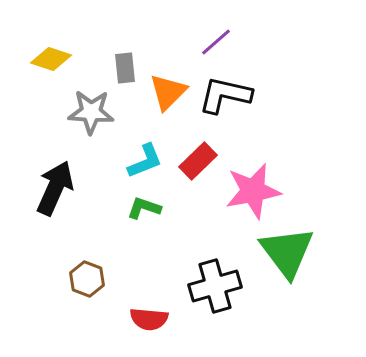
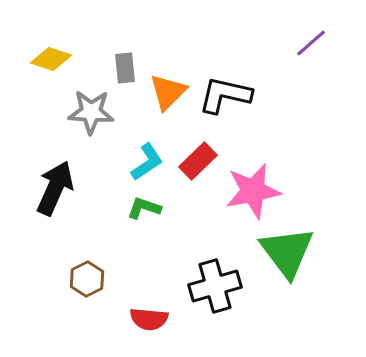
purple line: moved 95 px right, 1 px down
cyan L-shape: moved 2 px right, 1 px down; rotated 12 degrees counterclockwise
brown hexagon: rotated 12 degrees clockwise
